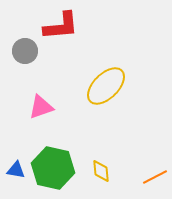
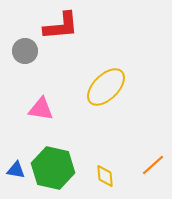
yellow ellipse: moved 1 px down
pink triangle: moved 2 px down; rotated 28 degrees clockwise
yellow diamond: moved 4 px right, 5 px down
orange line: moved 2 px left, 12 px up; rotated 15 degrees counterclockwise
